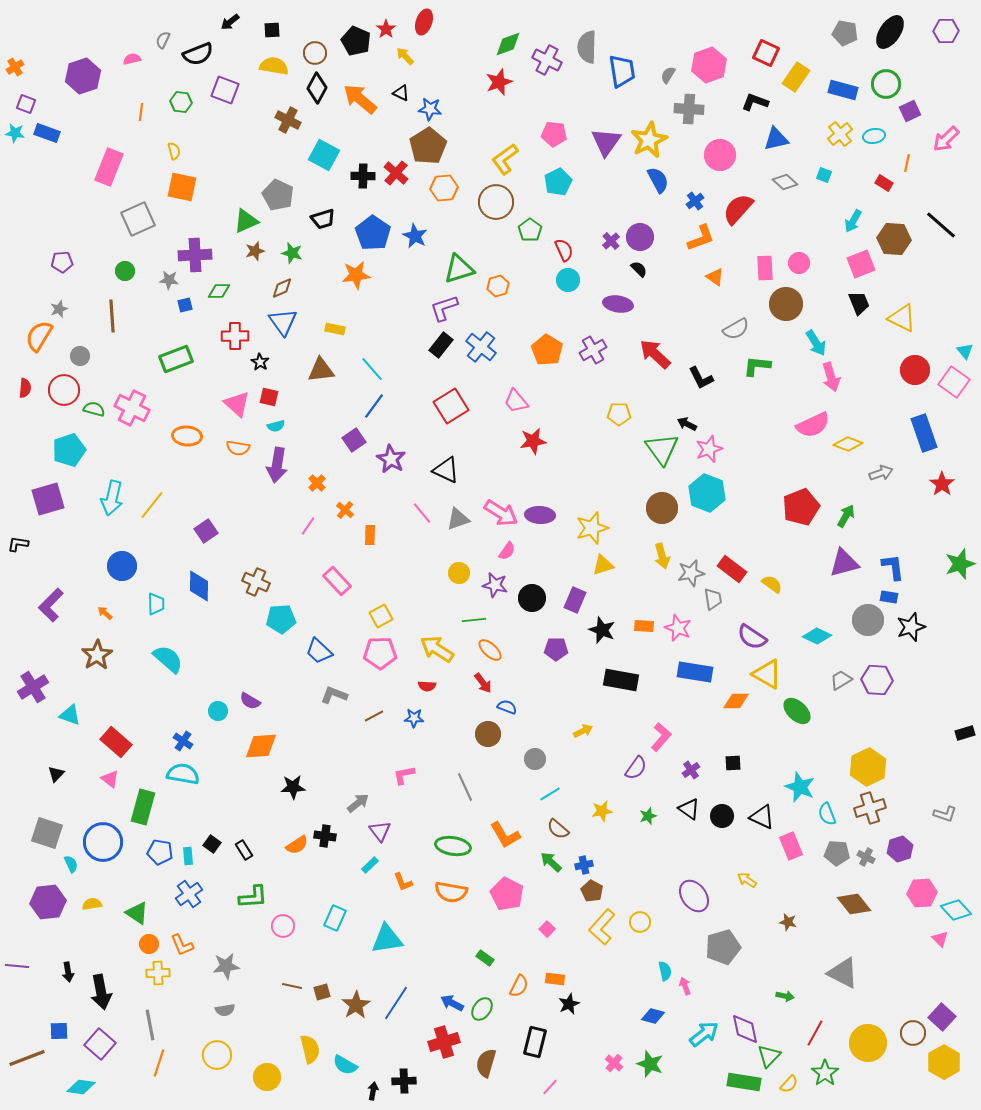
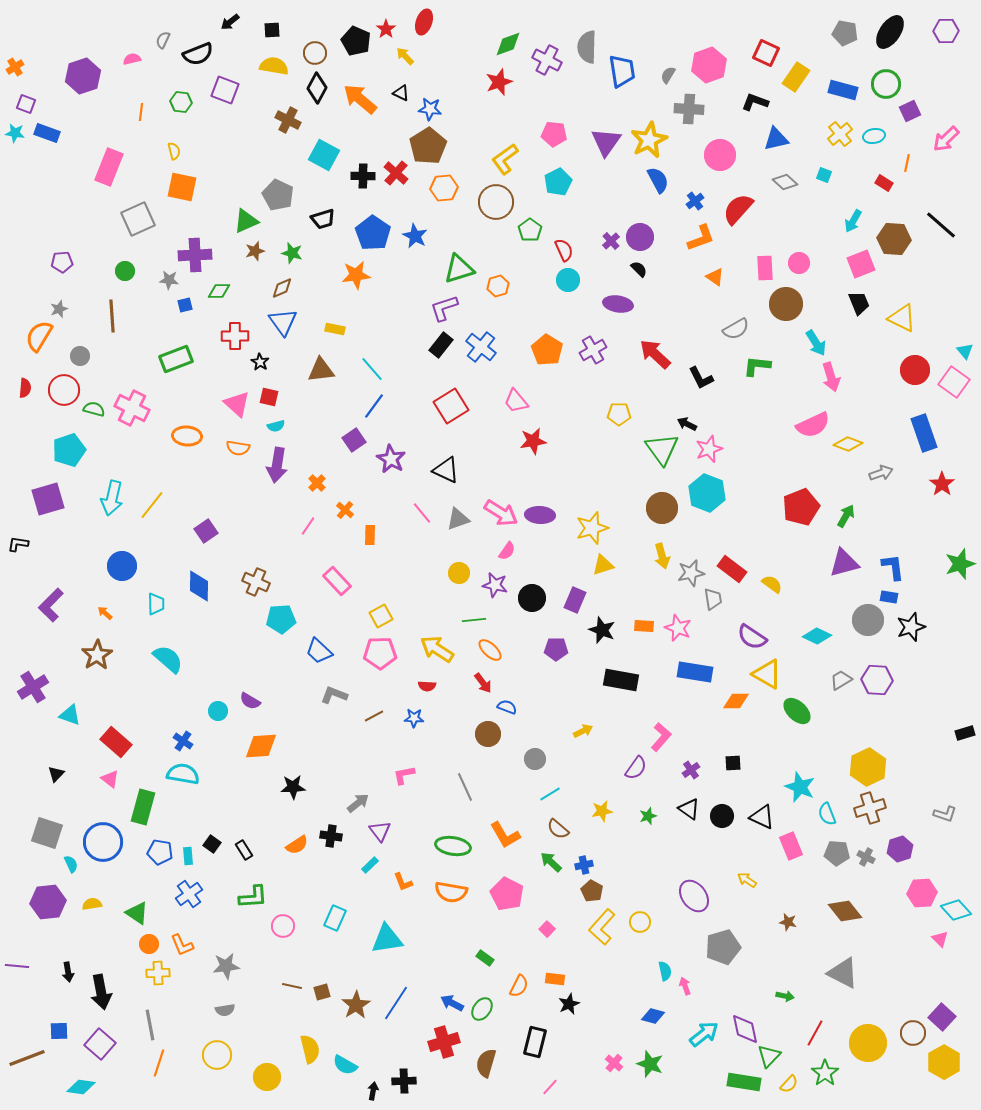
black cross at (325, 836): moved 6 px right
brown diamond at (854, 904): moved 9 px left, 7 px down
